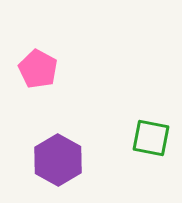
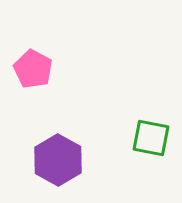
pink pentagon: moved 5 px left
